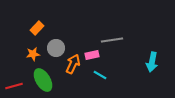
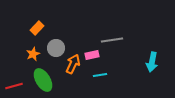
orange star: rotated 16 degrees counterclockwise
cyan line: rotated 40 degrees counterclockwise
